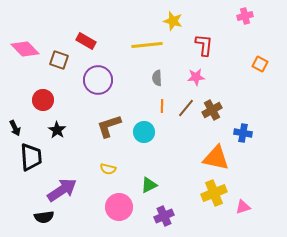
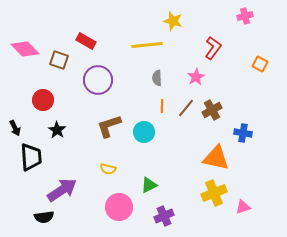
red L-shape: moved 9 px right, 3 px down; rotated 30 degrees clockwise
pink star: rotated 24 degrees counterclockwise
